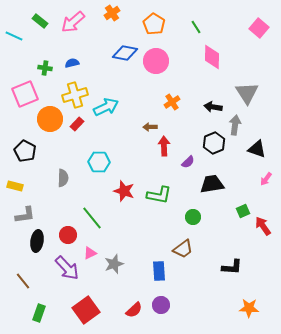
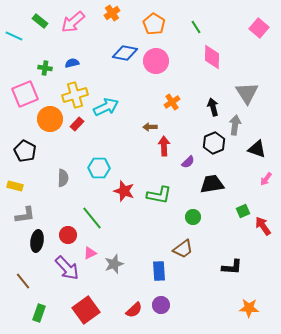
black arrow at (213, 107): rotated 66 degrees clockwise
cyan hexagon at (99, 162): moved 6 px down
